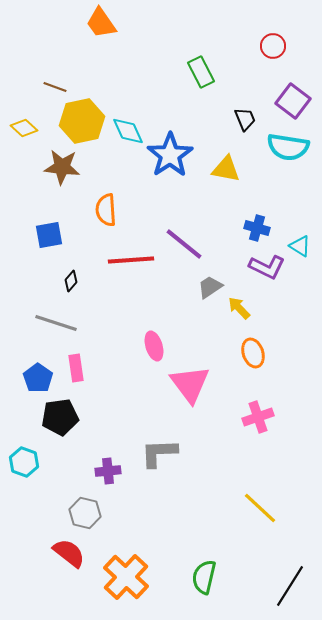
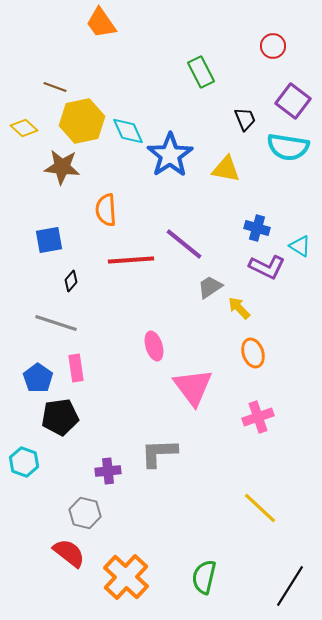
blue square: moved 5 px down
pink triangle: moved 3 px right, 3 px down
